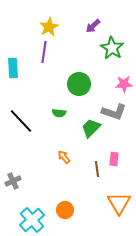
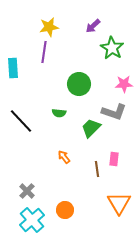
yellow star: rotated 18 degrees clockwise
gray cross: moved 14 px right, 10 px down; rotated 21 degrees counterclockwise
